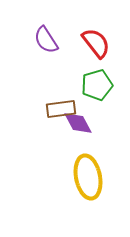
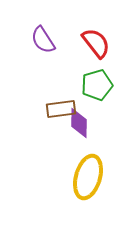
purple semicircle: moved 3 px left
purple diamond: moved 1 px right; rotated 28 degrees clockwise
yellow ellipse: rotated 27 degrees clockwise
